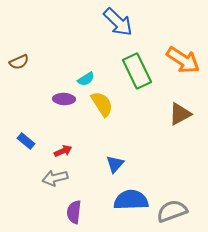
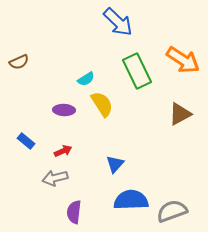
purple ellipse: moved 11 px down
